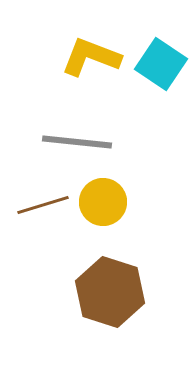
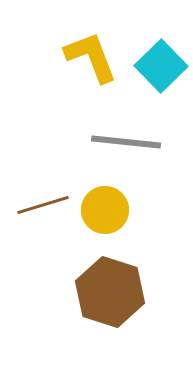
yellow L-shape: rotated 48 degrees clockwise
cyan square: moved 2 px down; rotated 12 degrees clockwise
gray line: moved 49 px right
yellow circle: moved 2 px right, 8 px down
